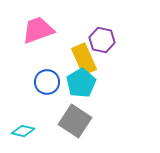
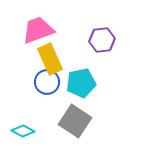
purple hexagon: rotated 20 degrees counterclockwise
yellow rectangle: moved 34 px left
cyan pentagon: rotated 20 degrees clockwise
cyan diamond: rotated 15 degrees clockwise
